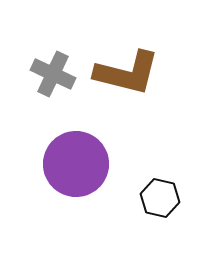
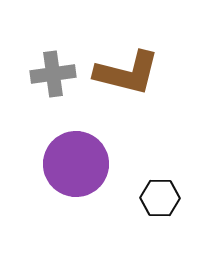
gray cross: rotated 33 degrees counterclockwise
black hexagon: rotated 12 degrees counterclockwise
